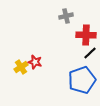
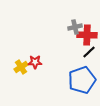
gray cross: moved 9 px right, 11 px down
red cross: moved 1 px right
black line: moved 1 px left, 1 px up
red star: rotated 16 degrees counterclockwise
